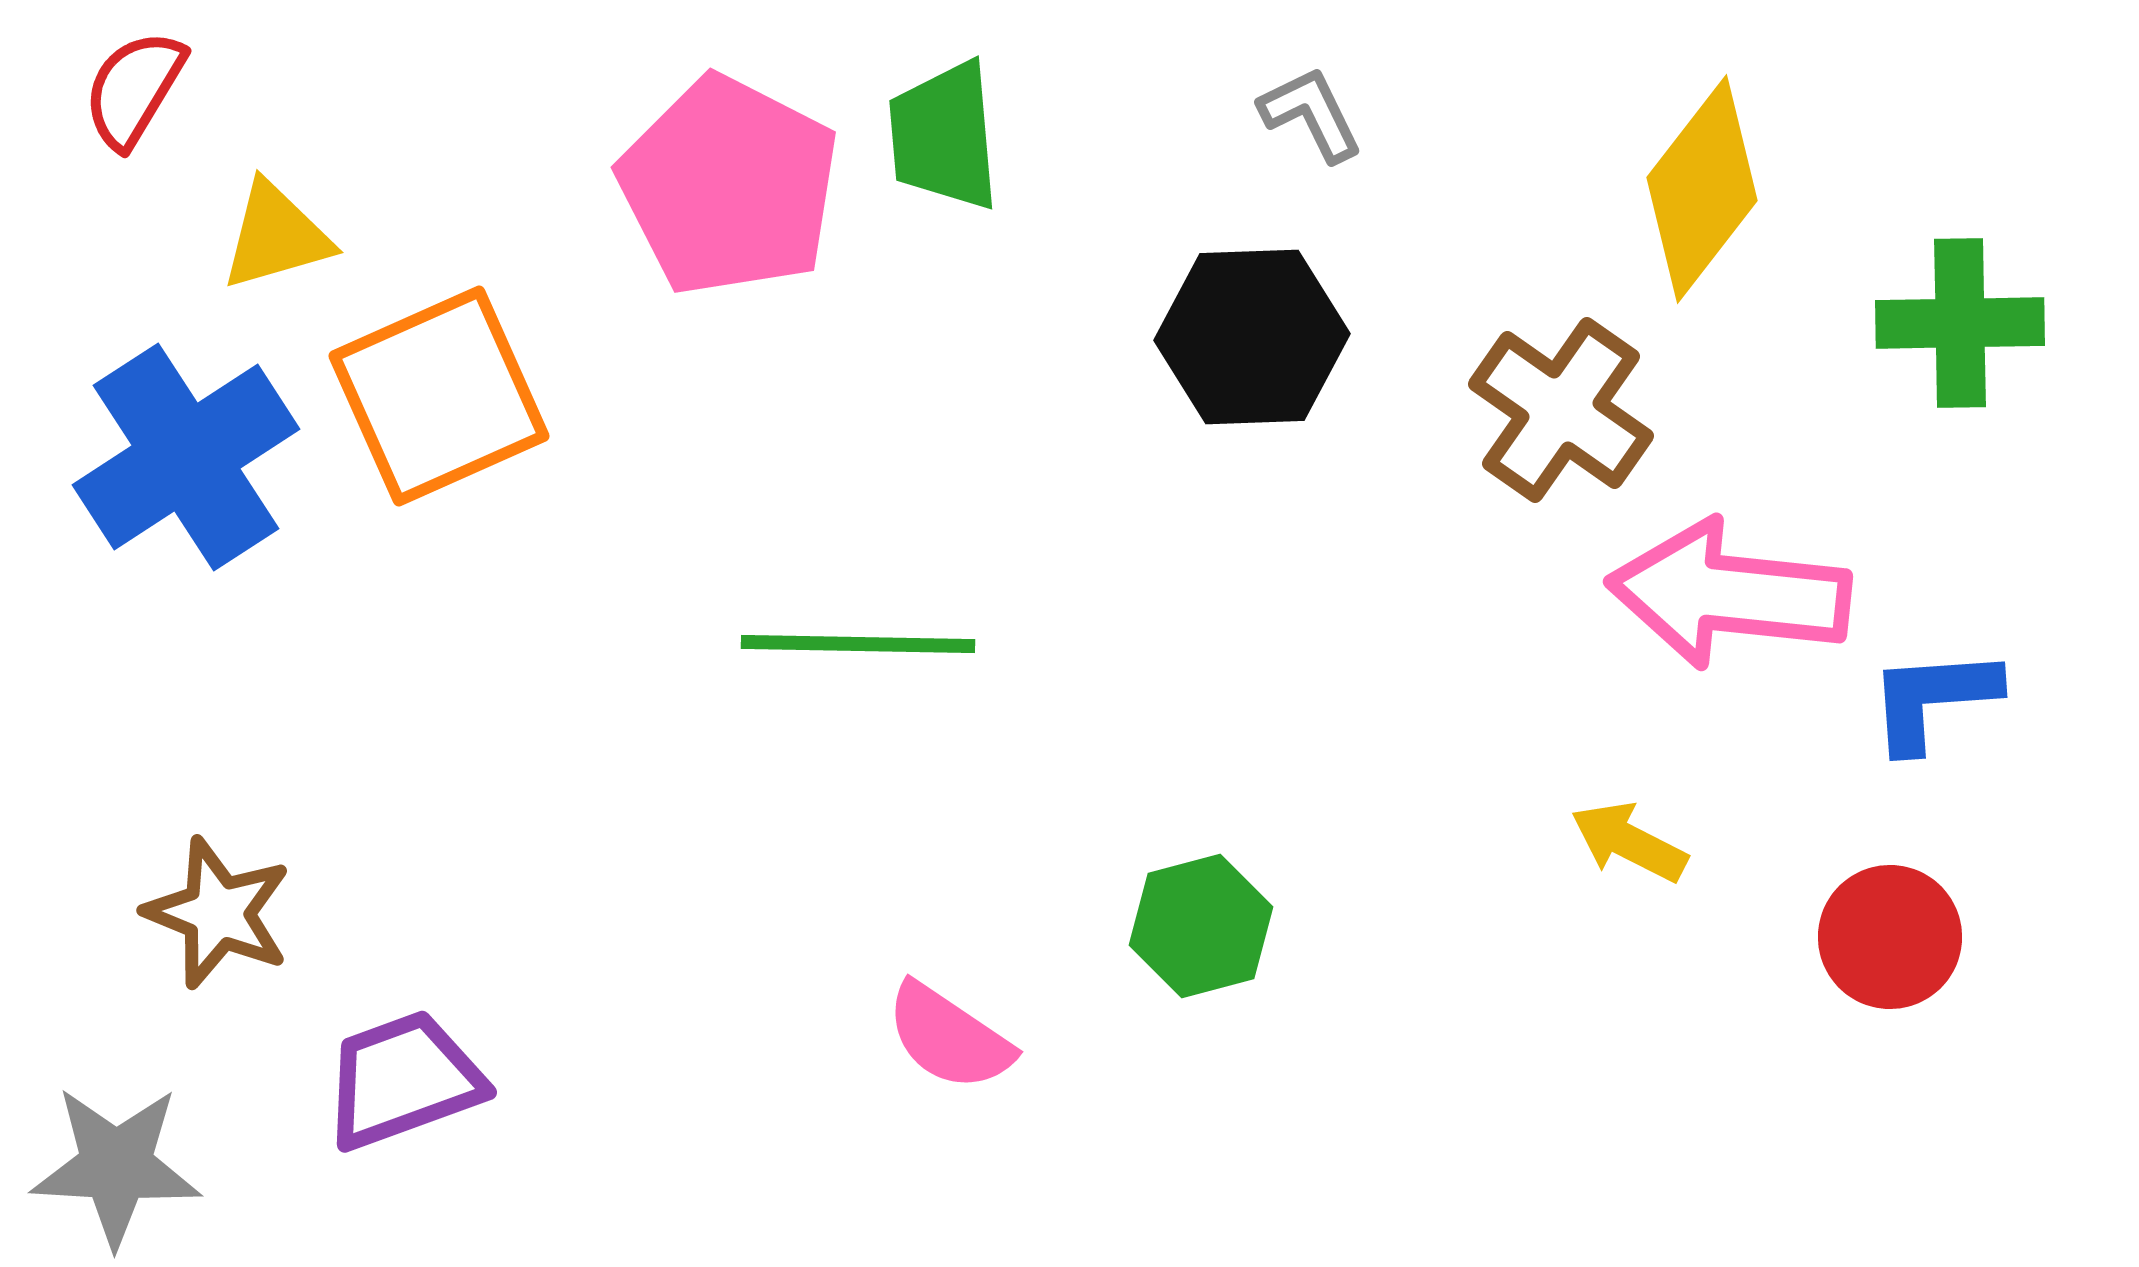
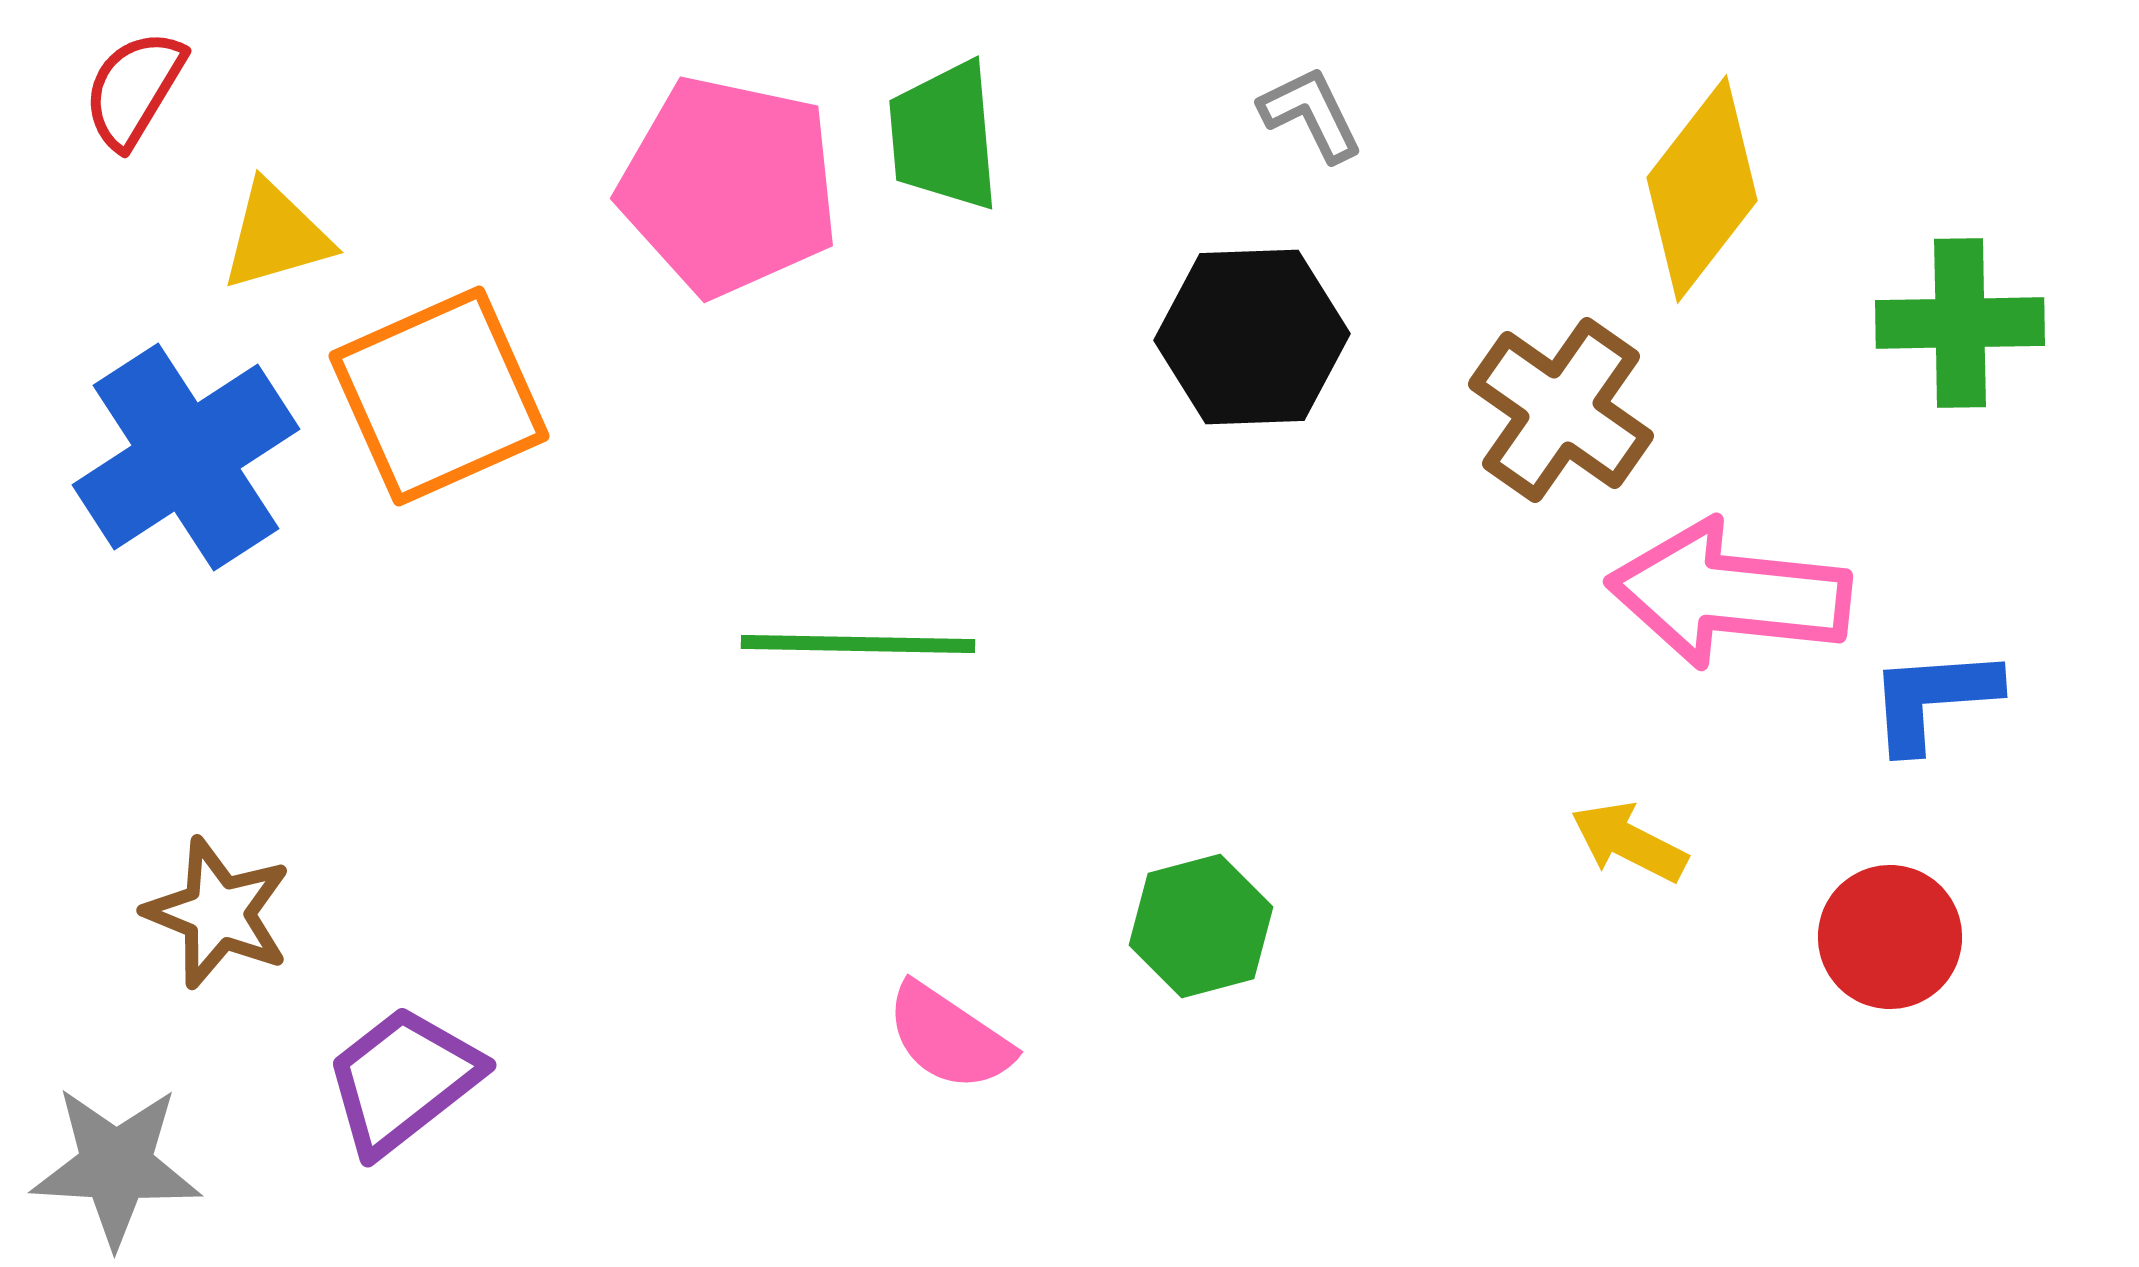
pink pentagon: rotated 15 degrees counterclockwise
purple trapezoid: rotated 18 degrees counterclockwise
